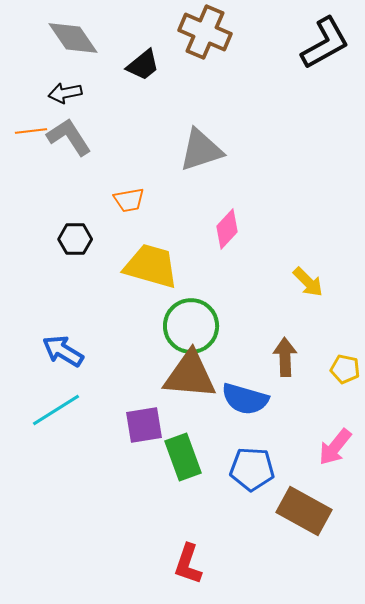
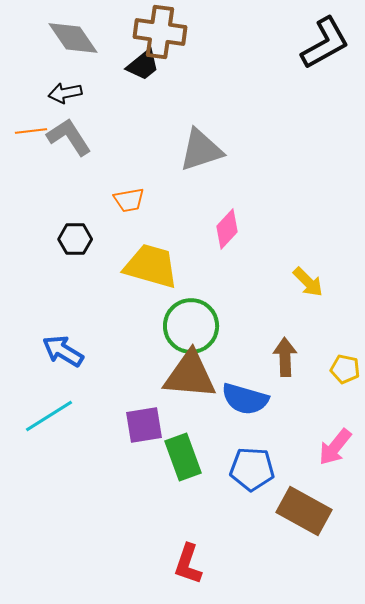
brown cross: moved 45 px left; rotated 15 degrees counterclockwise
cyan line: moved 7 px left, 6 px down
